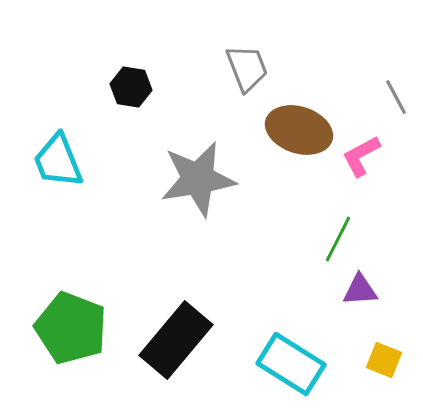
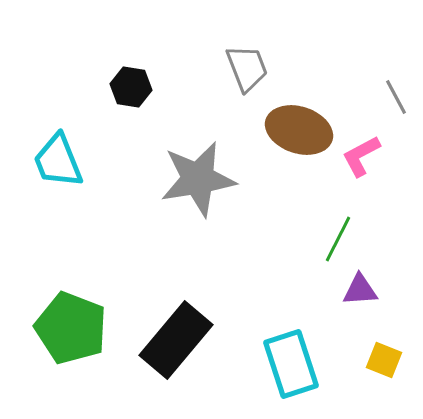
cyan rectangle: rotated 40 degrees clockwise
